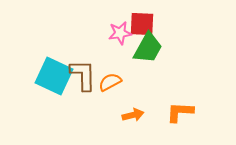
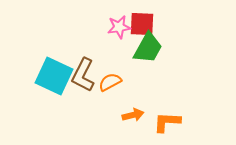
pink star: moved 1 px left, 6 px up
brown L-shape: rotated 152 degrees counterclockwise
orange L-shape: moved 13 px left, 10 px down
